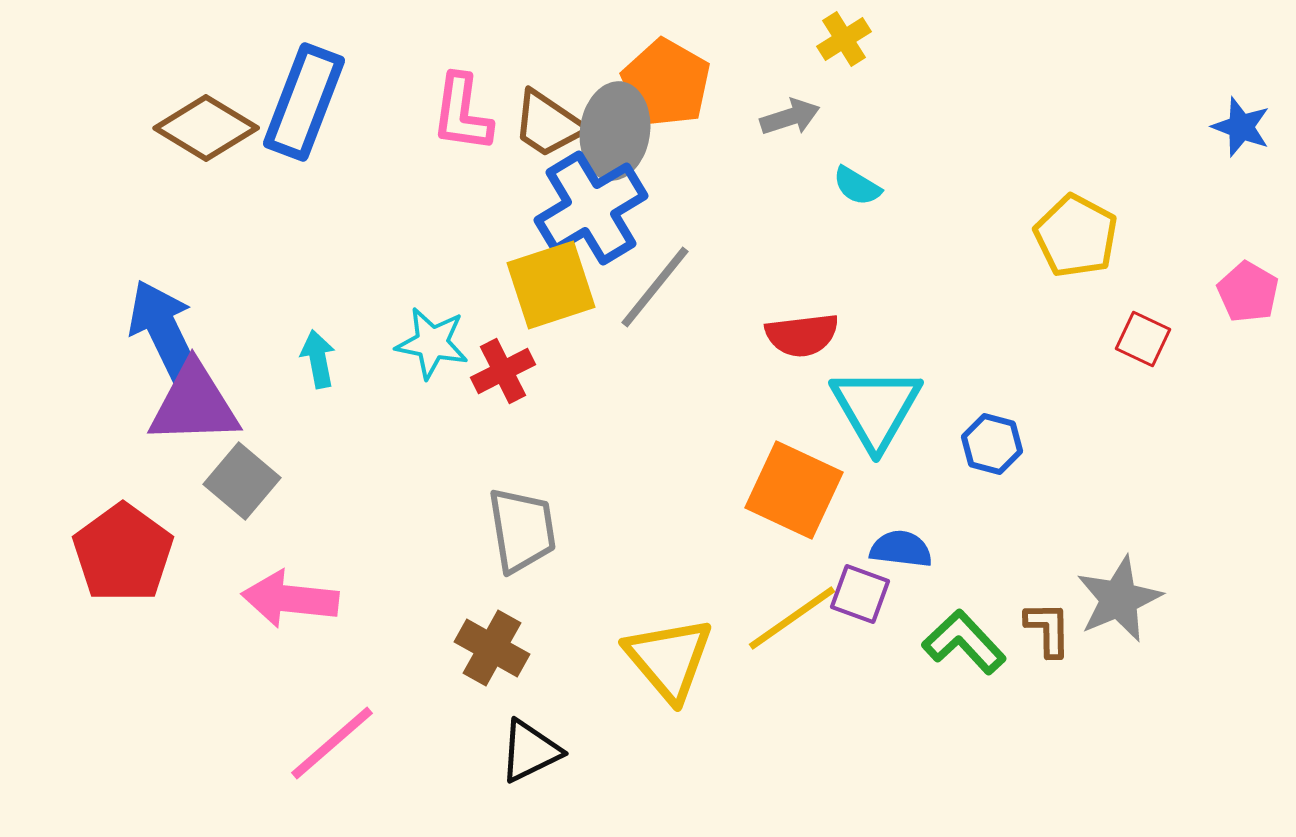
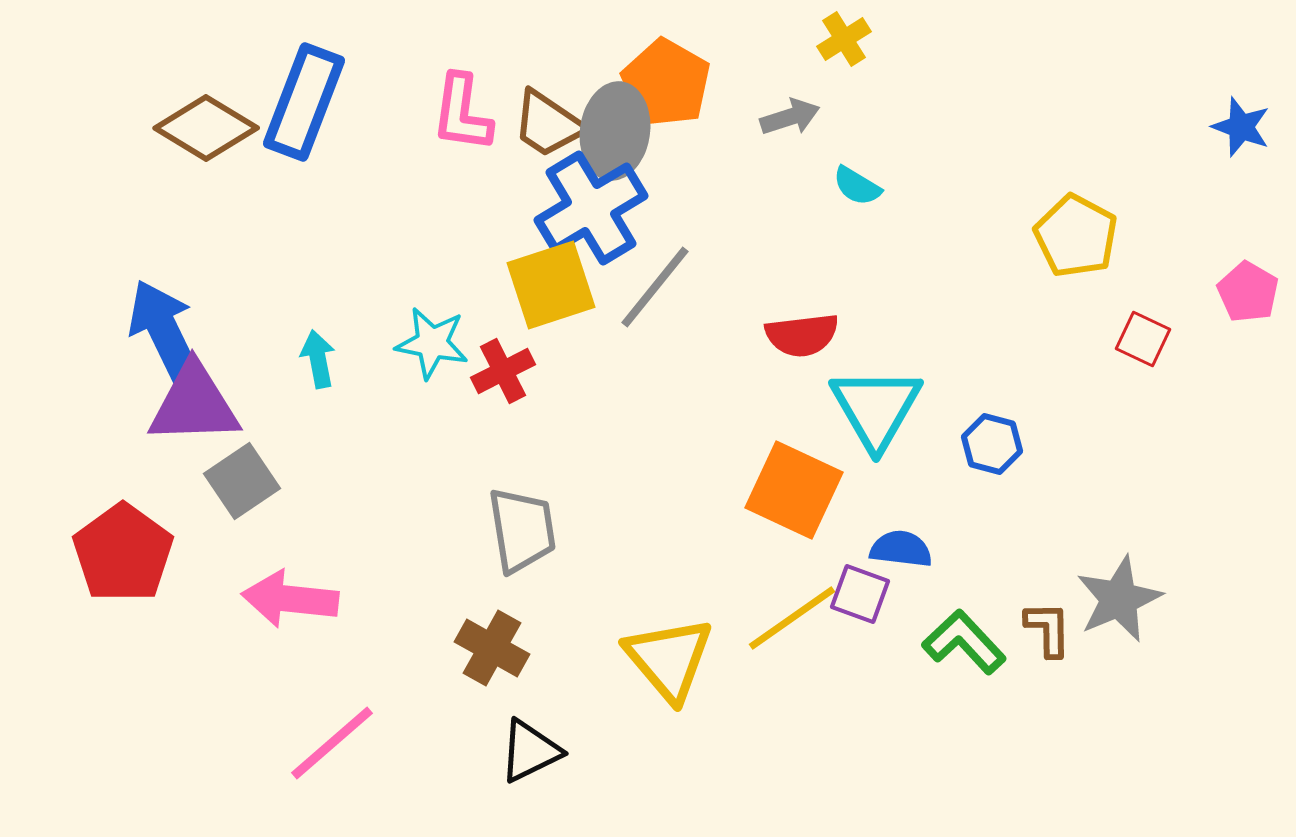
gray square: rotated 16 degrees clockwise
